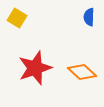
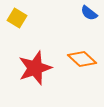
blue semicircle: moved 4 px up; rotated 54 degrees counterclockwise
orange diamond: moved 13 px up
